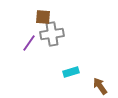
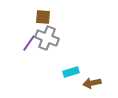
gray cross: moved 5 px left, 4 px down; rotated 30 degrees clockwise
brown arrow: moved 8 px left, 3 px up; rotated 66 degrees counterclockwise
